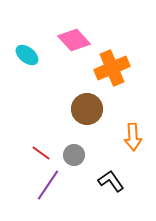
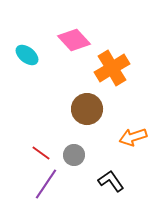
orange cross: rotated 8 degrees counterclockwise
orange arrow: rotated 76 degrees clockwise
purple line: moved 2 px left, 1 px up
